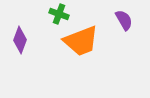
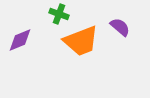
purple semicircle: moved 4 px left, 7 px down; rotated 20 degrees counterclockwise
purple diamond: rotated 48 degrees clockwise
